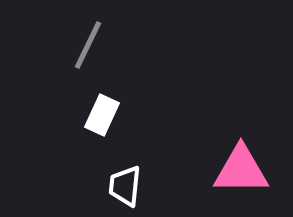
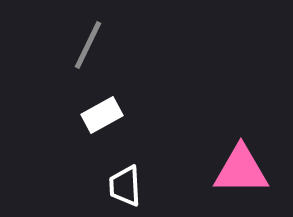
white rectangle: rotated 36 degrees clockwise
white trapezoid: rotated 9 degrees counterclockwise
